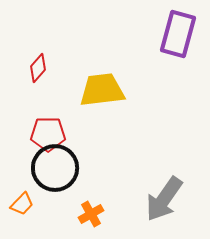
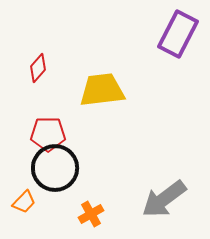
purple rectangle: rotated 12 degrees clockwise
gray arrow: rotated 18 degrees clockwise
orange trapezoid: moved 2 px right, 2 px up
